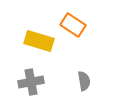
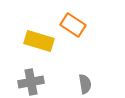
gray semicircle: moved 1 px right, 3 px down
